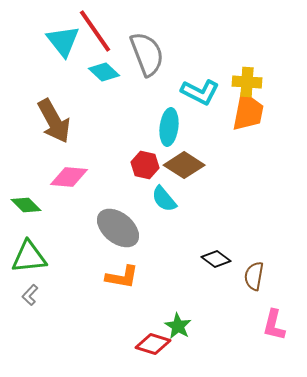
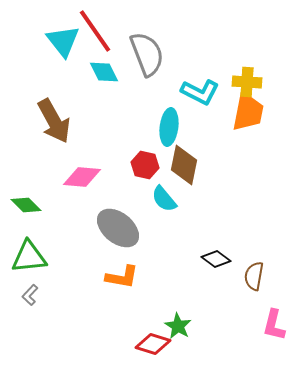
cyan diamond: rotated 20 degrees clockwise
brown diamond: rotated 69 degrees clockwise
pink diamond: moved 13 px right
